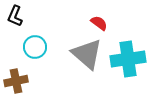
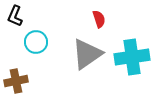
red semicircle: moved 4 px up; rotated 36 degrees clockwise
cyan circle: moved 1 px right, 5 px up
gray triangle: rotated 44 degrees clockwise
cyan cross: moved 4 px right, 2 px up
